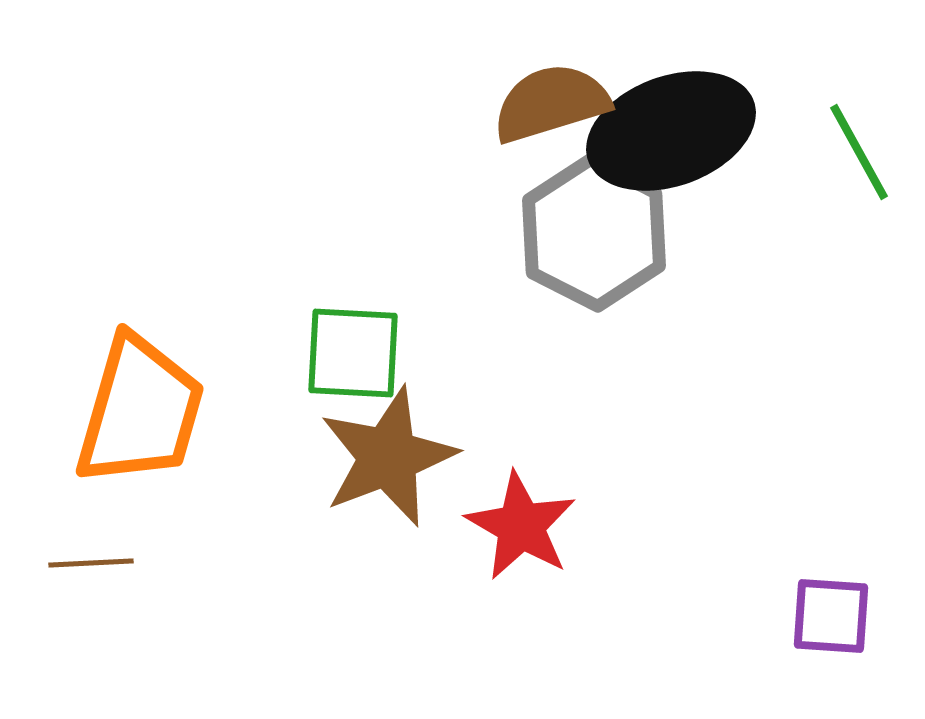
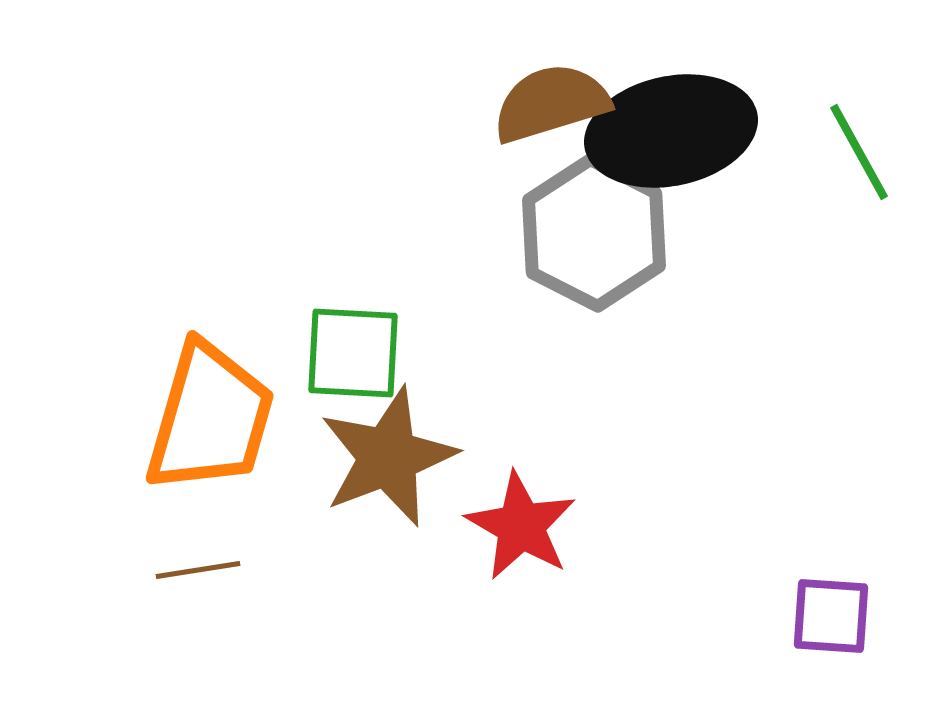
black ellipse: rotated 8 degrees clockwise
orange trapezoid: moved 70 px right, 7 px down
brown line: moved 107 px right, 7 px down; rotated 6 degrees counterclockwise
